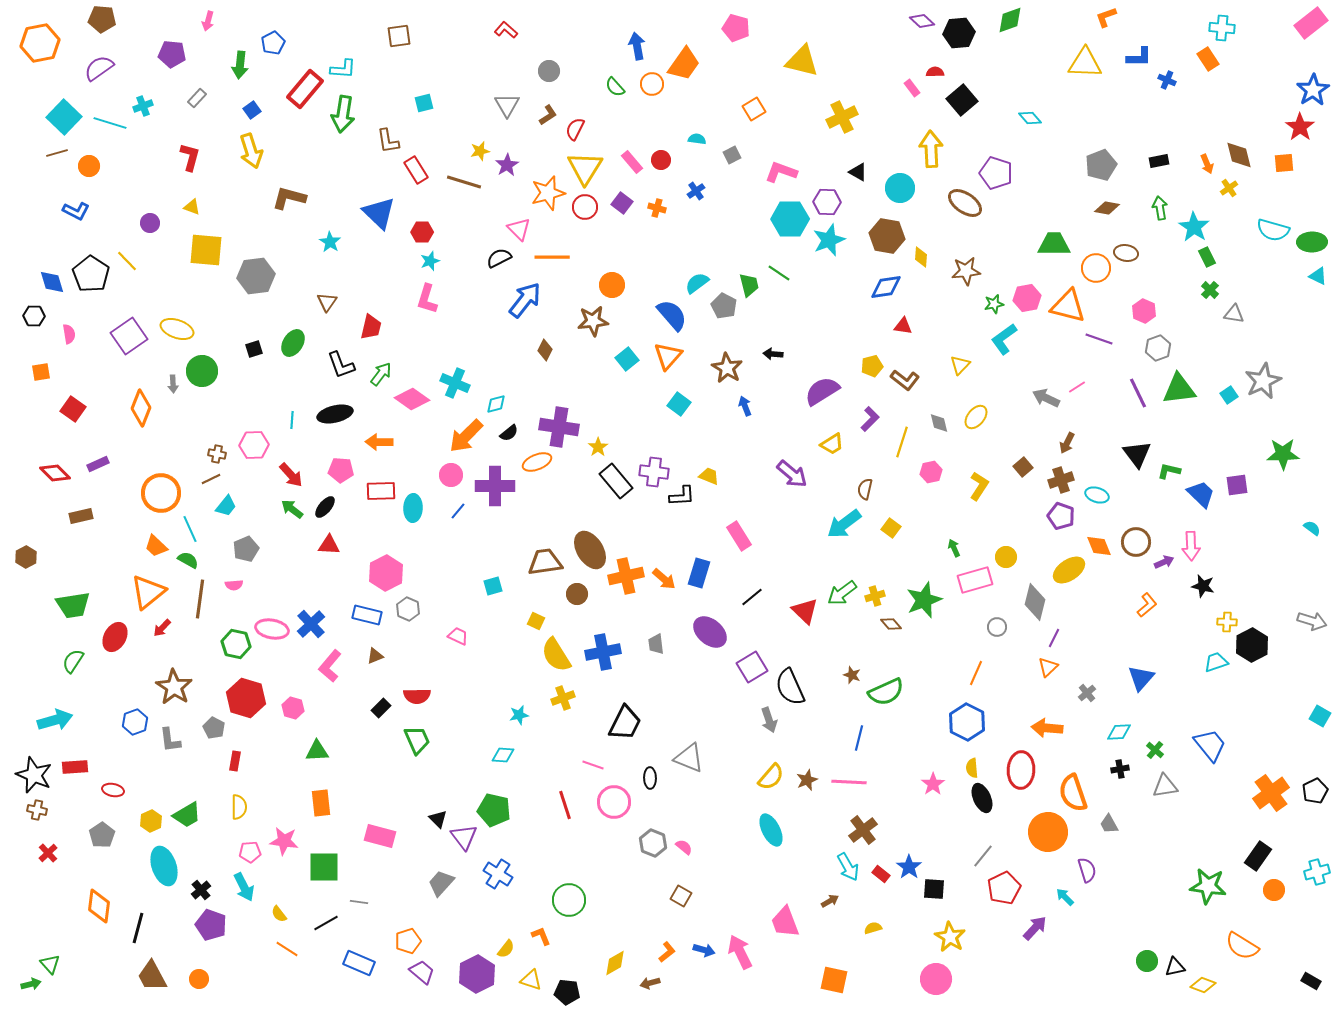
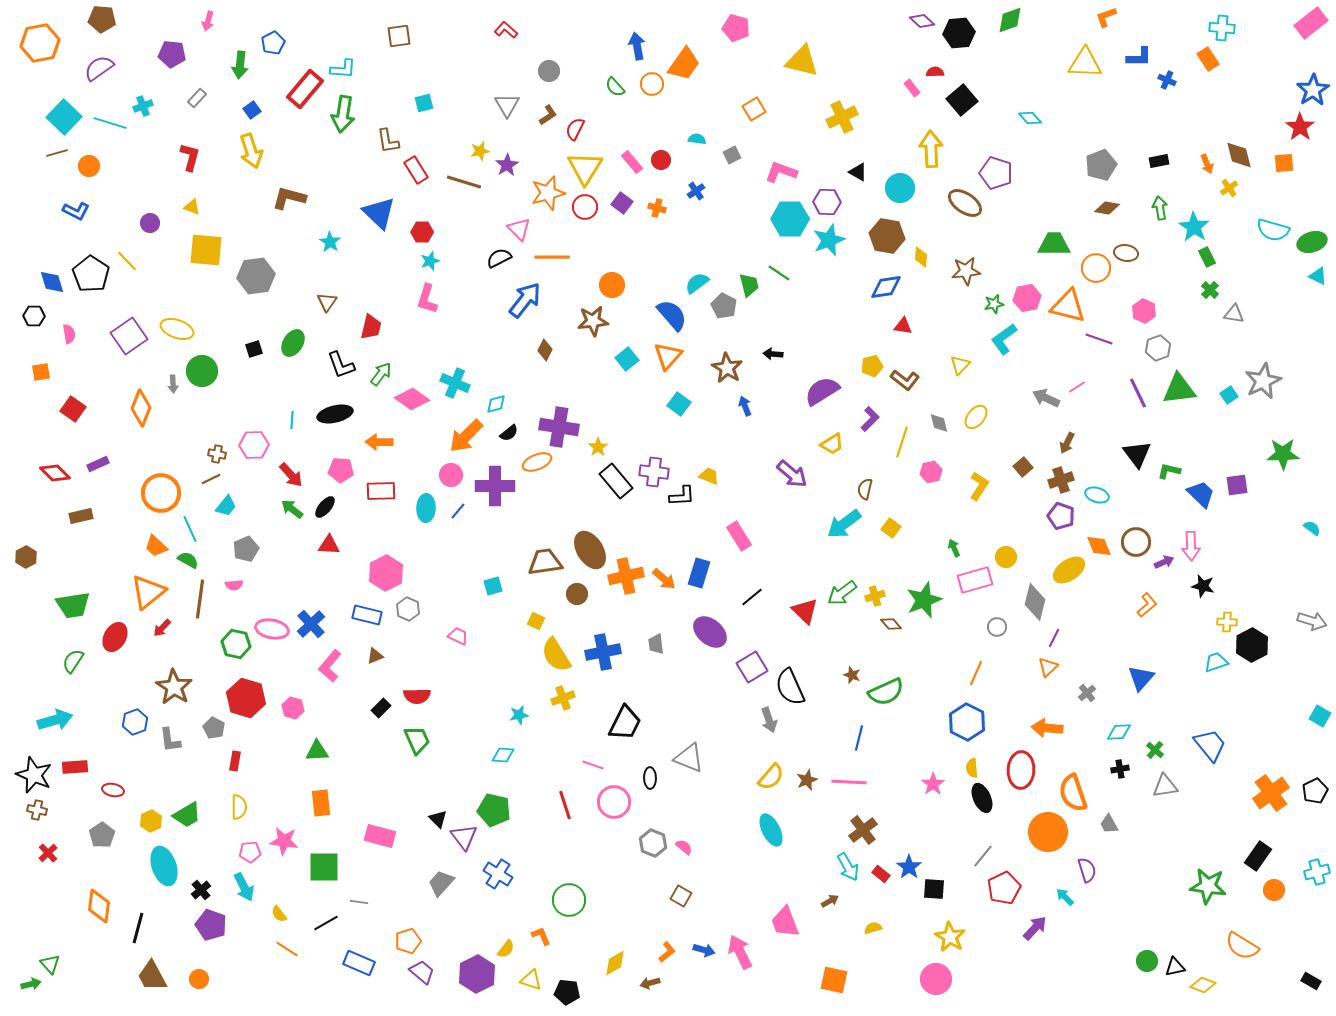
green ellipse at (1312, 242): rotated 16 degrees counterclockwise
cyan ellipse at (413, 508): moved 13 px right
